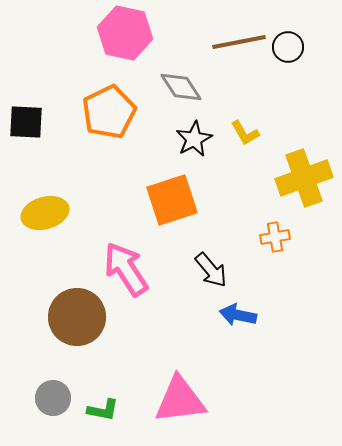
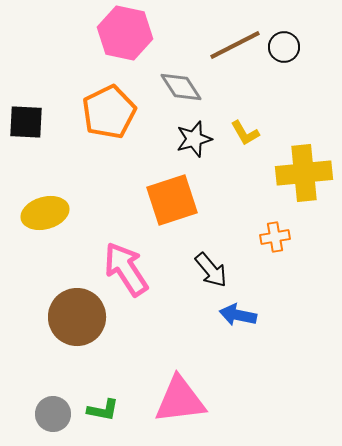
brown line: moved 4 px left, 3 px down; rotated 16 degrees counterclockwise
black circle: moved 4 px left
black star: rotated 12 degrees clockwise
yellow cross: moved 5 px up; rotated 14 degrees clockwise
gray circle: moved 16 px down
